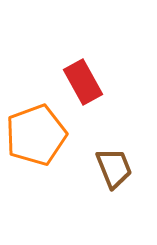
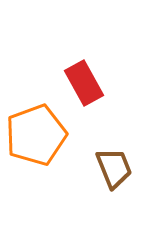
red rectangle: moved 1 px right, 1 px down
